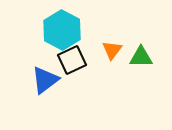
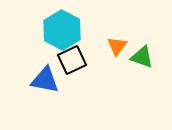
orange triangle: moved 5 px right, 4 px up
green triangle: moved 1 px right; rotated 20 degrees clockwise
blue triangle: rotated 48 degrees clockwise
